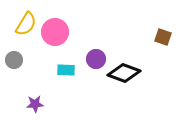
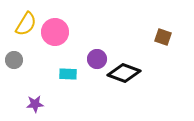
purple circle: moved 1 px right
cyan rectangle: moved 2 px right, 4 px down
